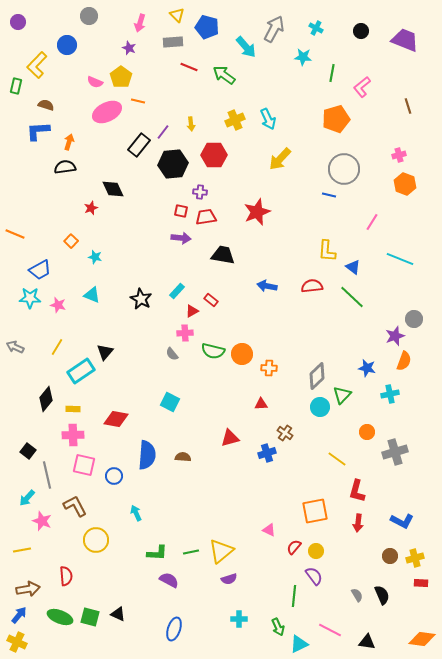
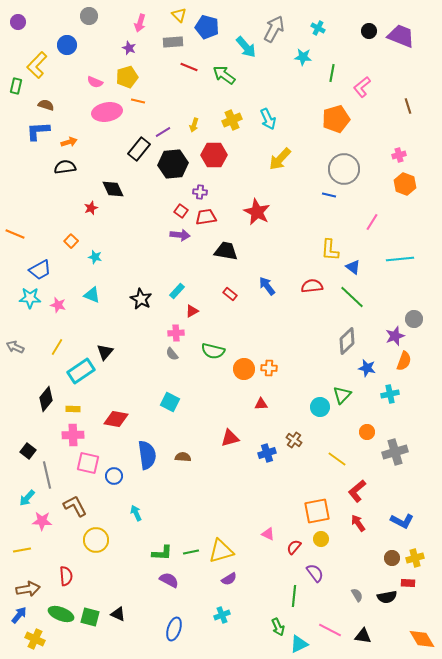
yellow triangle at (177, 15): moved 2 px right
cyan cross at (316, 28): moved 2 px right
black circle at (361, 31): moved 8 px right
purple trapezoid at (405, 40): moved 4 px left, 4 px up
yellow pentagon at (121, 77): moved 6 px right; rotated 20 degrees clockwise
pink ellipse at (107, 112): rotated 16 degrees clockwise
yellow cross at (235, 120): moved 3 px left
yellow arrow at (191, 124): moved 3 px right, 1 px down; rotated 24 degrees clockwise
purple line at (163, 132): rotated 21 degrees clockwise
orange arrow at (69, 142): rotated 56 degrees clockwise
black rectangle at (139, 145): moved 4 px down
red square at (181, 211): rotated 24 degrees clockwise
red star at (257, 212): rotated 24 degrees counterclockwise
purple arrow at (181, 238): moved 1 px left, 3 px up
yellow L-shape at (327, 251): moved 3 px right, 1 px up
black trapezoid at (223, 255): moved 3 px right, 4 px up
cyan line at (400, 259): rotated 28 degrees counterclockwise
blue arrow at (267, 286): rotated 42 degrees clockwise
red rectangle at (211, 300): moved 19 px right, 6 px up
pink cross at (185, 333): moved 9 px left
orange circle at (242, 354): moved 2 px right, 15 px down
gray diamond at (317, 376): moved 30 px right, 35 px up
brown cross at (285, 433): moved 9 px right, 7 px down
blue semicircle at (147, 455): rotated 12 degrees counterclockwise
pink square at (84, 465): moved 4 px right, 2 px up
red L-shape at (357, 491): rotated 35 degrees clockwise
orange square at (315, 511): moved 2 px right
pink star at (42, 521): rotated 18 degrees counterclockwise
red arrow at (358, 523): rotated 138 degrees clockwise
pink triangle at (269, 530): moved 1 px left, 4 px down
yellow triangle at (221, 551): rotated 24 degrees clockwise
yellow circle at (316, 551): moved 5 px right, 12 px up
green L-shape at (157, 553): moved 5 px right
brown circle at (390, 556): moved 2 px right, 2 px down
purple semicircle at (314, 576): moved 1 px right, 3 px up
purple semicircle at (229, 579): rotated 14 degrees counterclockwise
red rectangle at (421, 583): moved 13 px left
black semicircle at (382, 595): moved 5 px right, 2 px down; rotated 102 degrees clockwise
green ellipse at (60, 617): moved 1 px right, 3 px up
cyan cross at (239, 619): moved 17 px left, 4 px up; rotated 21 degrees counterclockwise
orange diamond at (422, 639): rotated 52 degrees clockwise
yellow cross at (17, 642): moved 18 px right, 3 px up
black triangle at (367, 642): moved 4 px left, 6 px up
